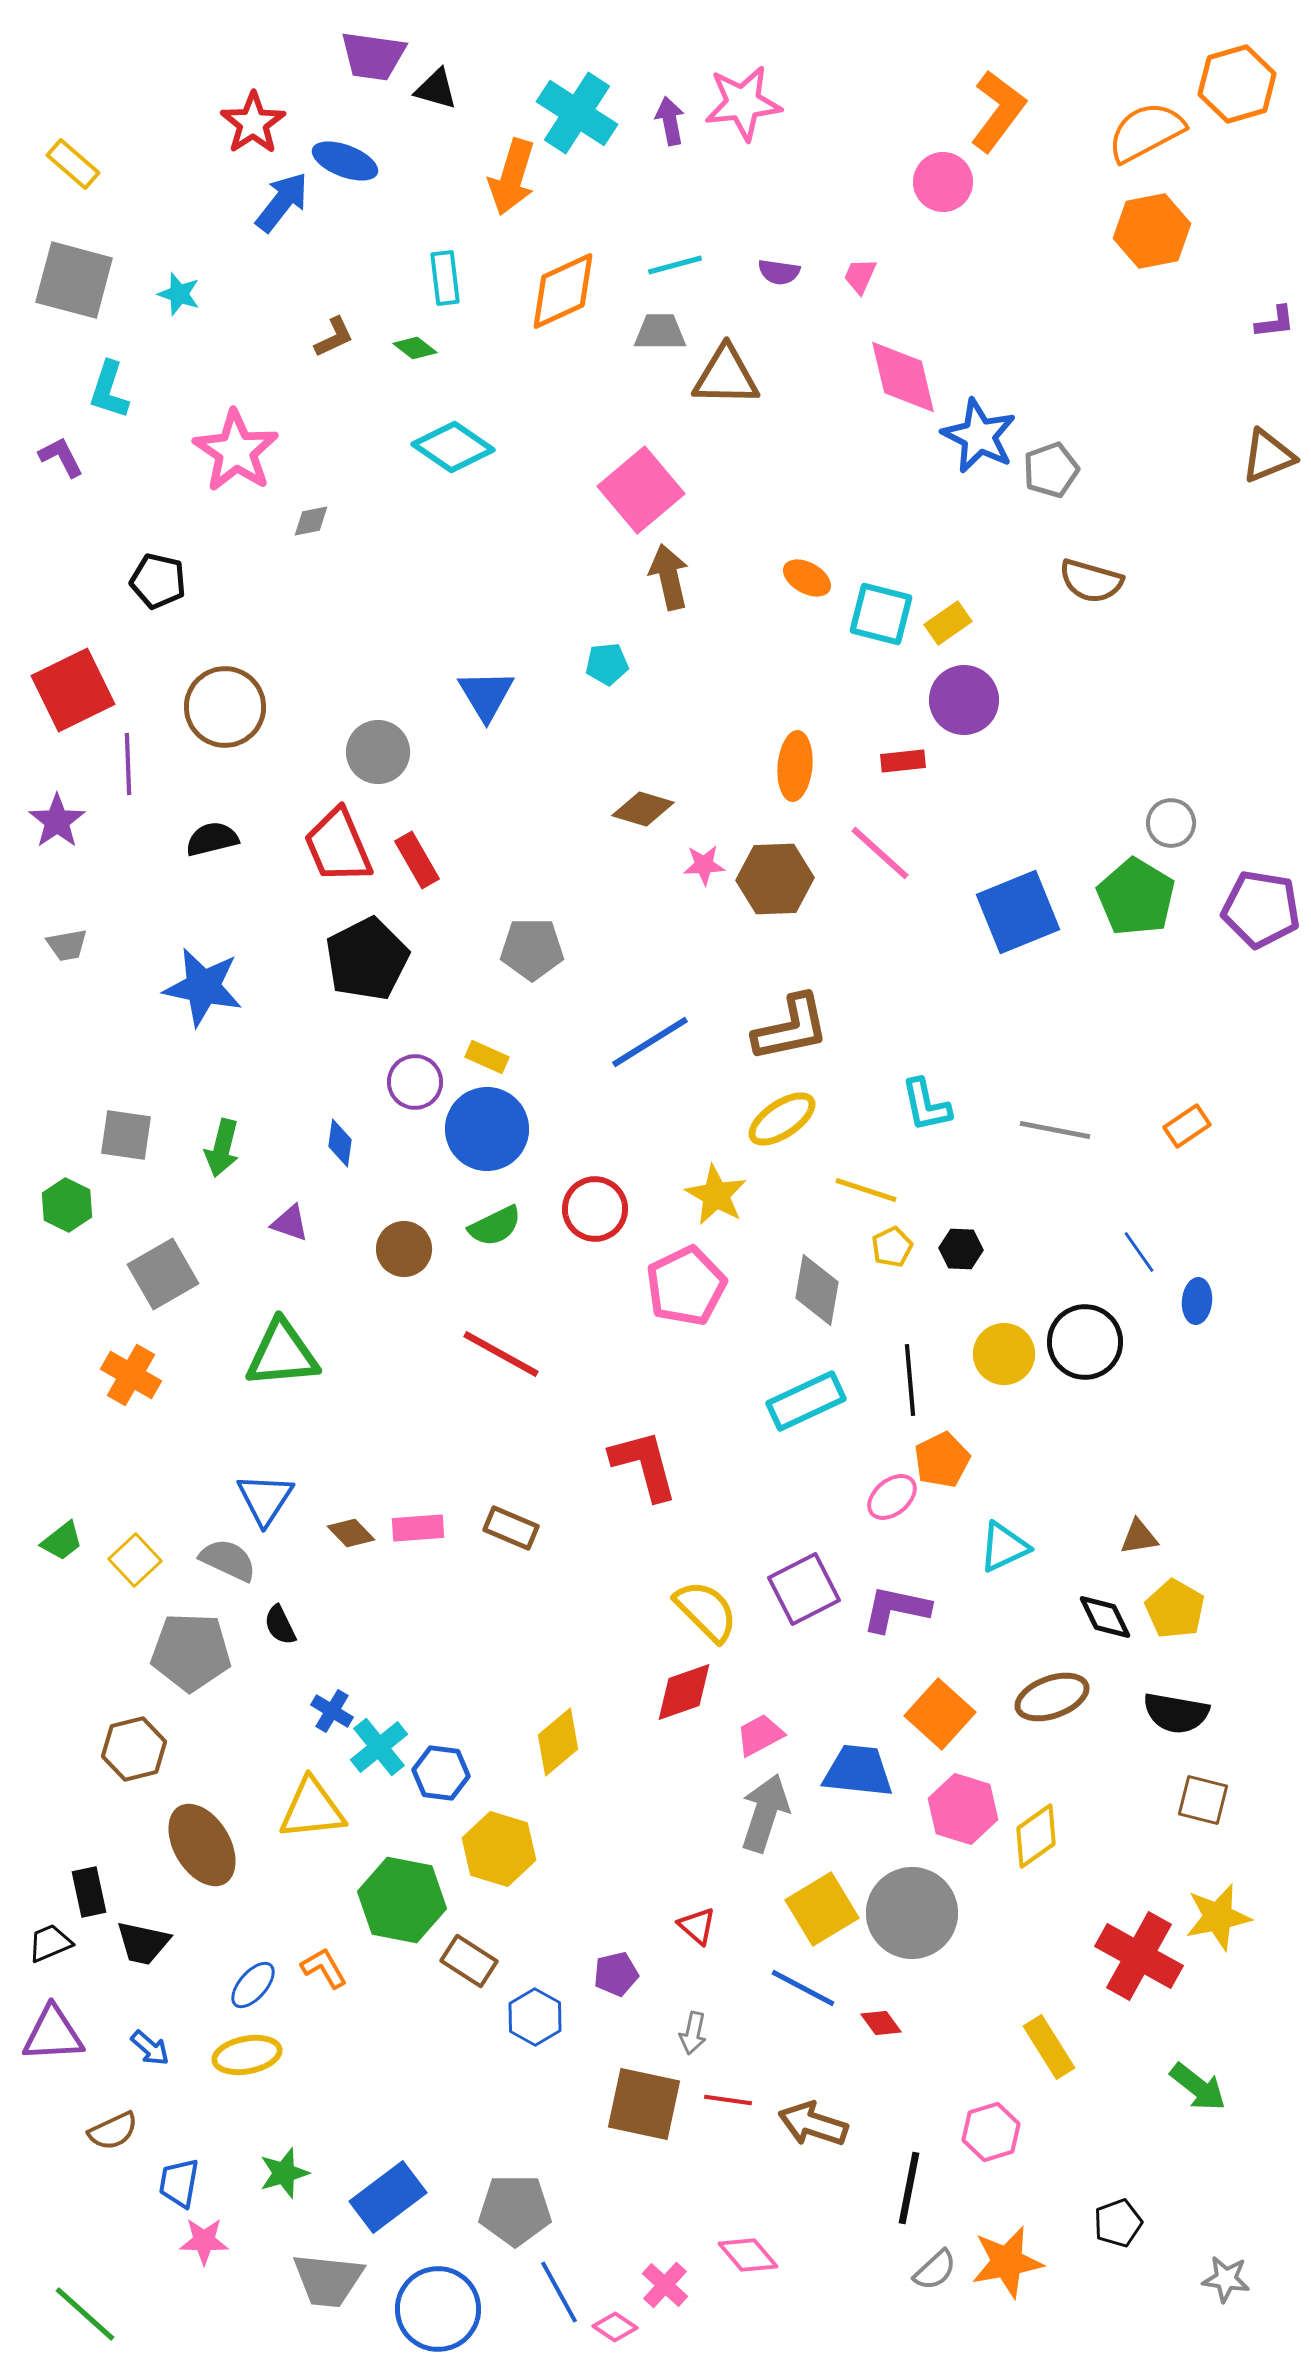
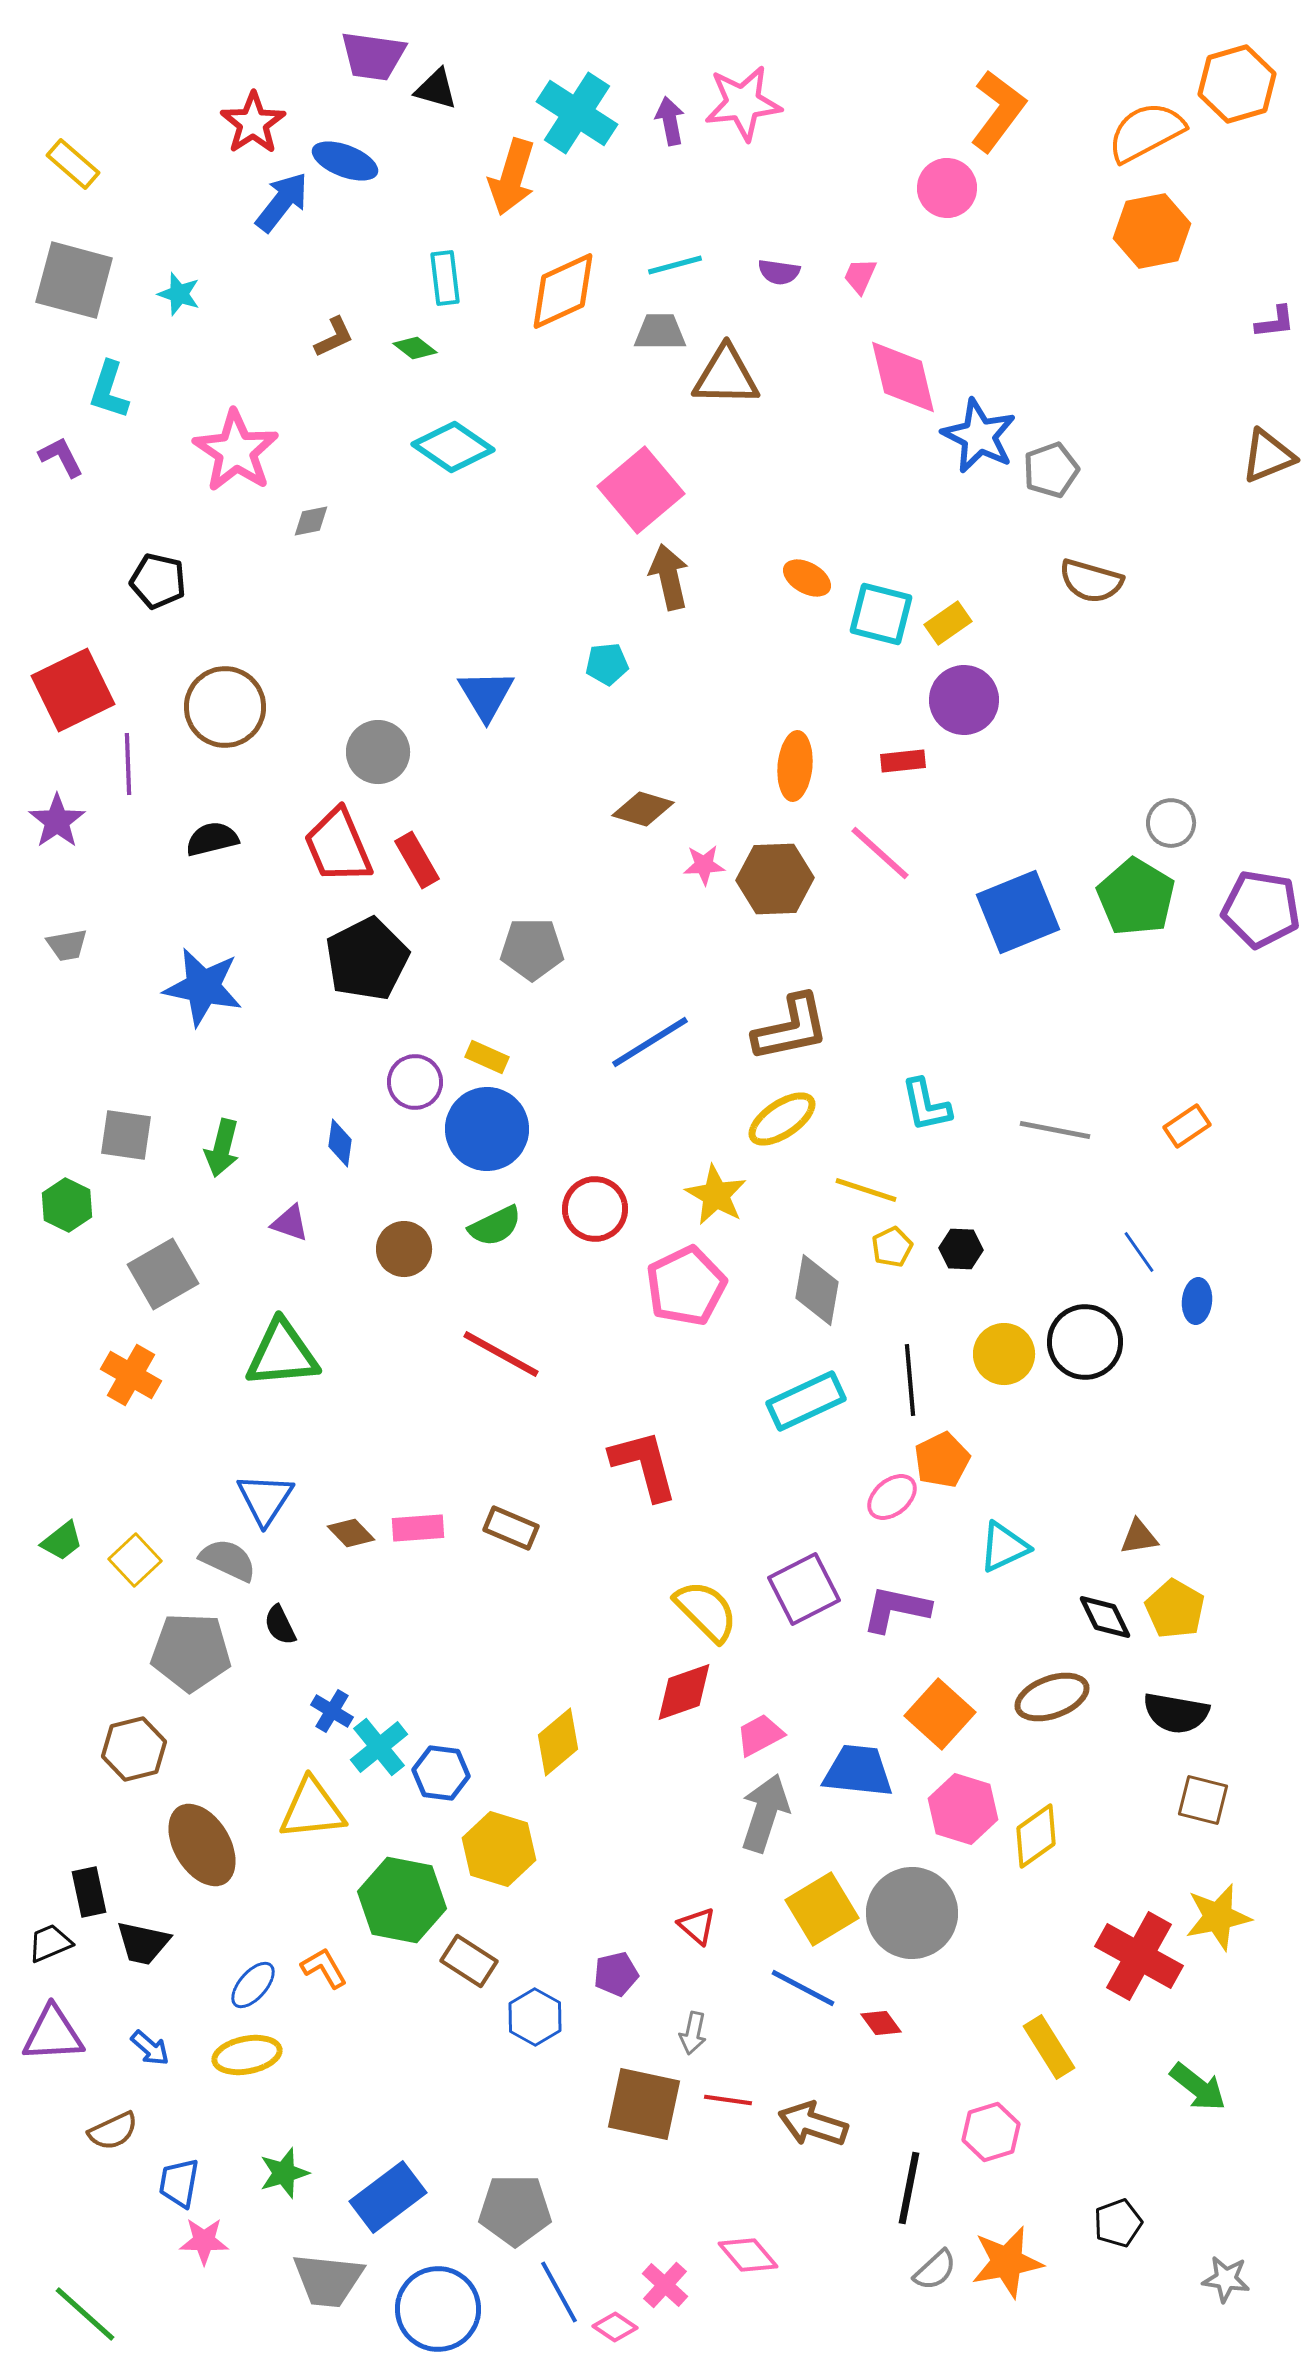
pink circle at (943, 182): moved 4 px right, 6 px down
